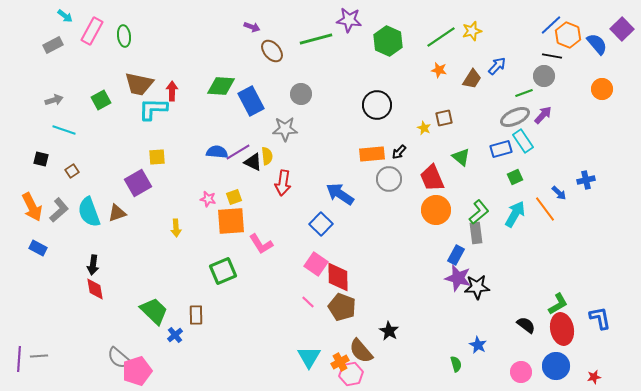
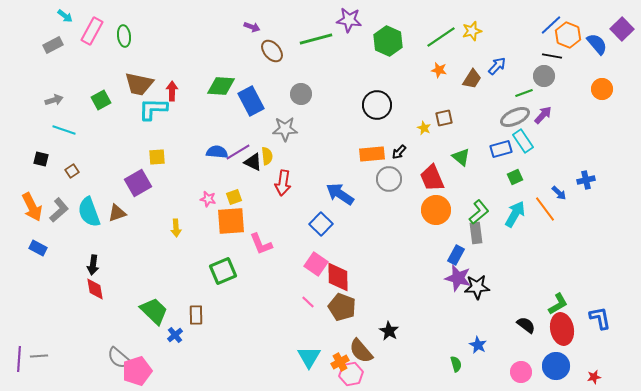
pink L-shape at (261, 244): rotated 10 degrees clockwise
